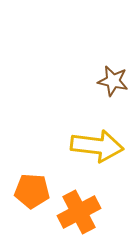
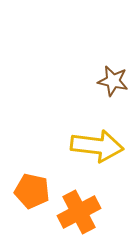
orange pentagon: rotated 8 degrees clockwise
